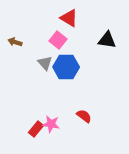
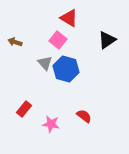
black triangle: rotated 42 degrees counterclockwise
blue hexagon: moved 2 px down; rotated 15 degrees clockwise
red rectangle: moved 12 px left, 20 px up
